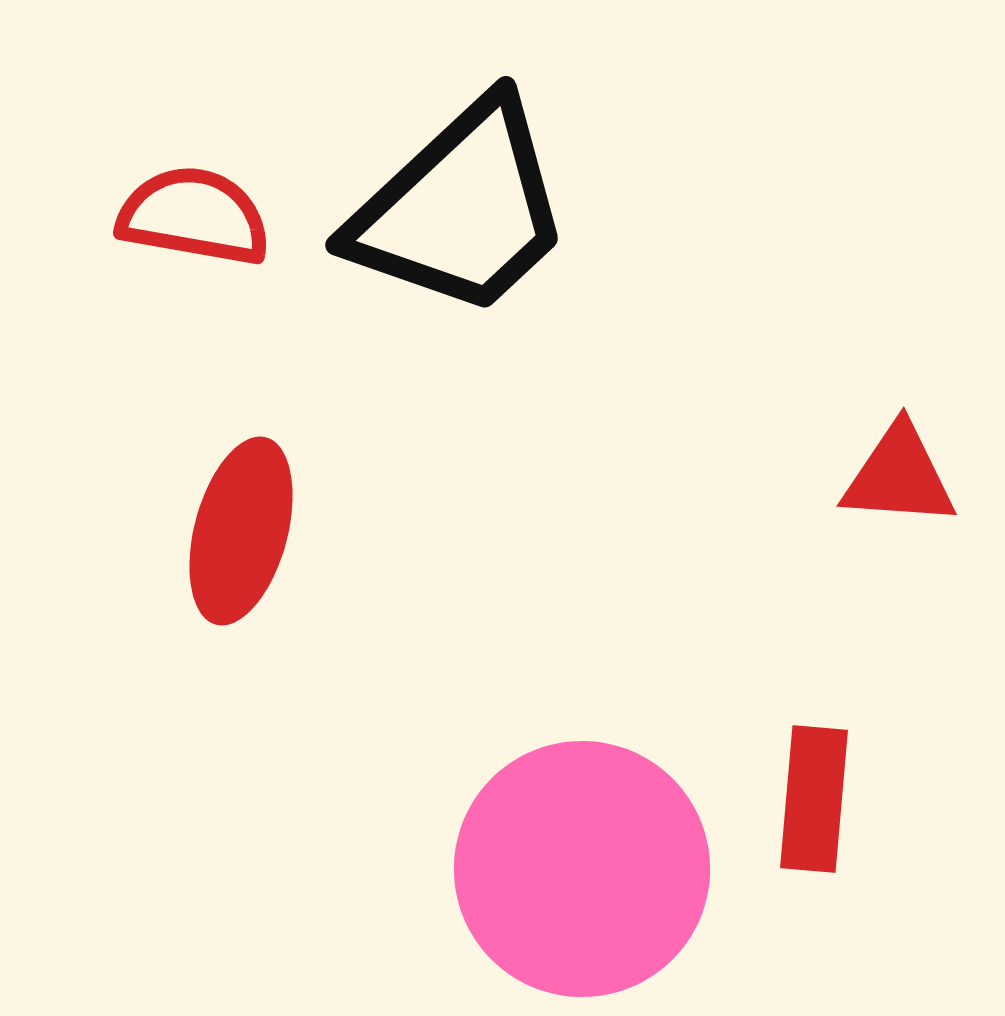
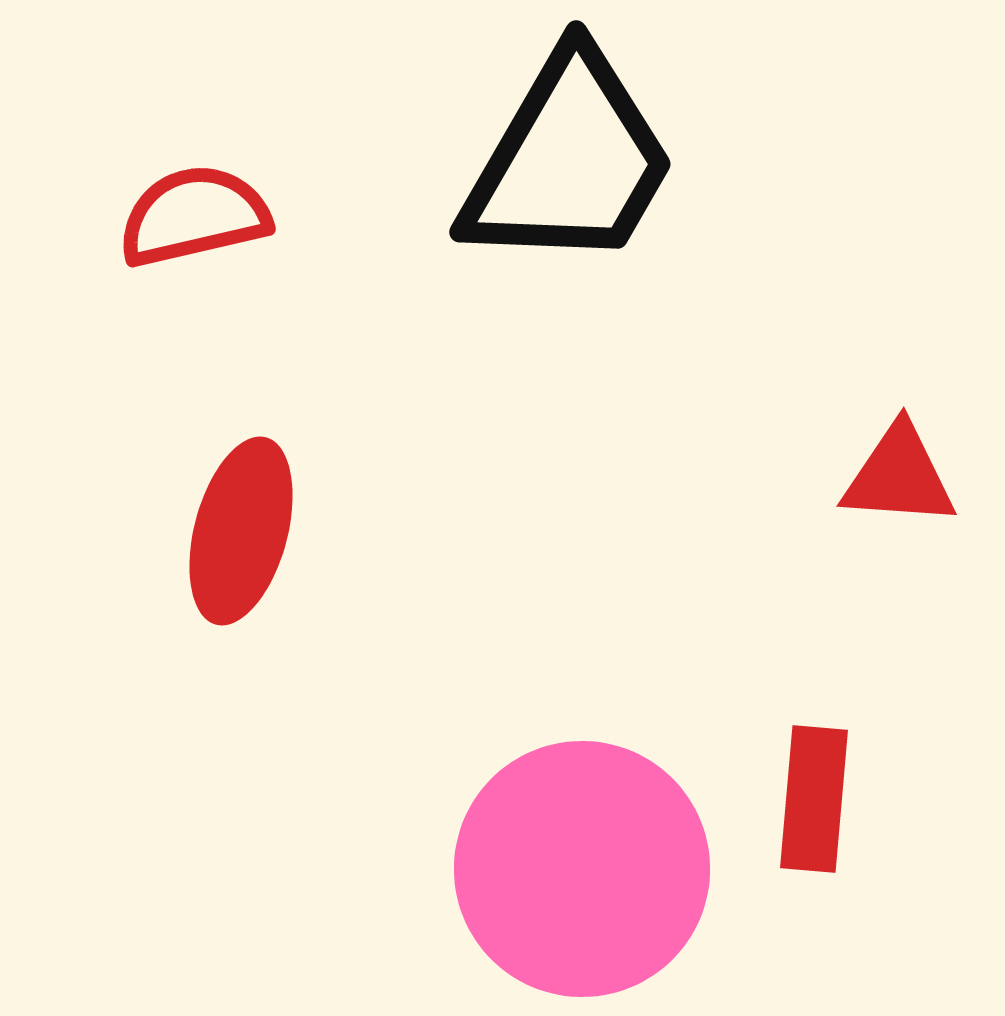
black trapezoid: moved 108 px right, 48 px up; rotated 17 degrees counterclockwise
red semicircle: rotated 23 degrees counterclockwise
